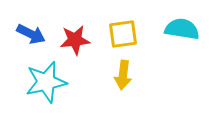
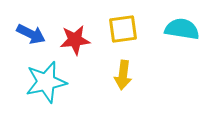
yellow square: moved 5 px up
